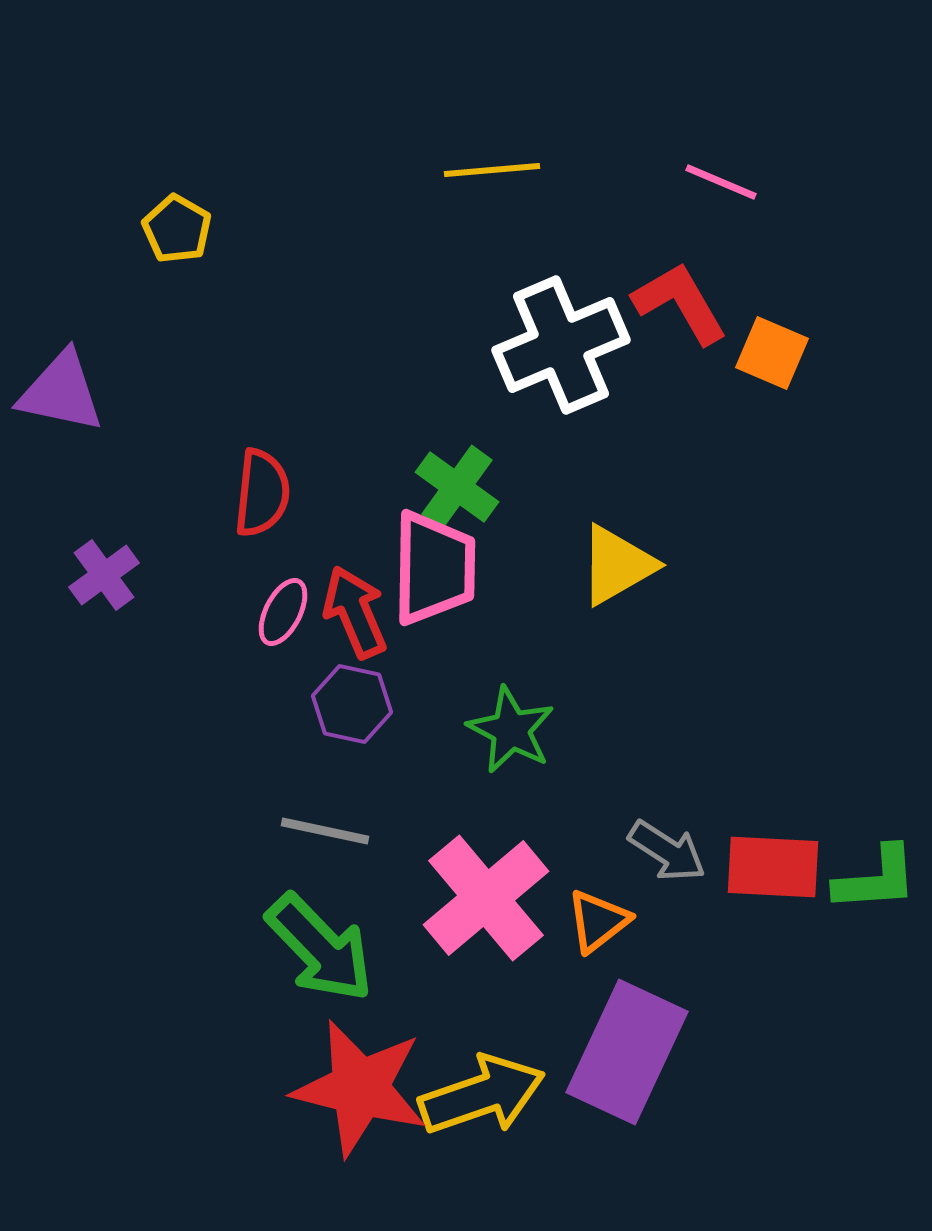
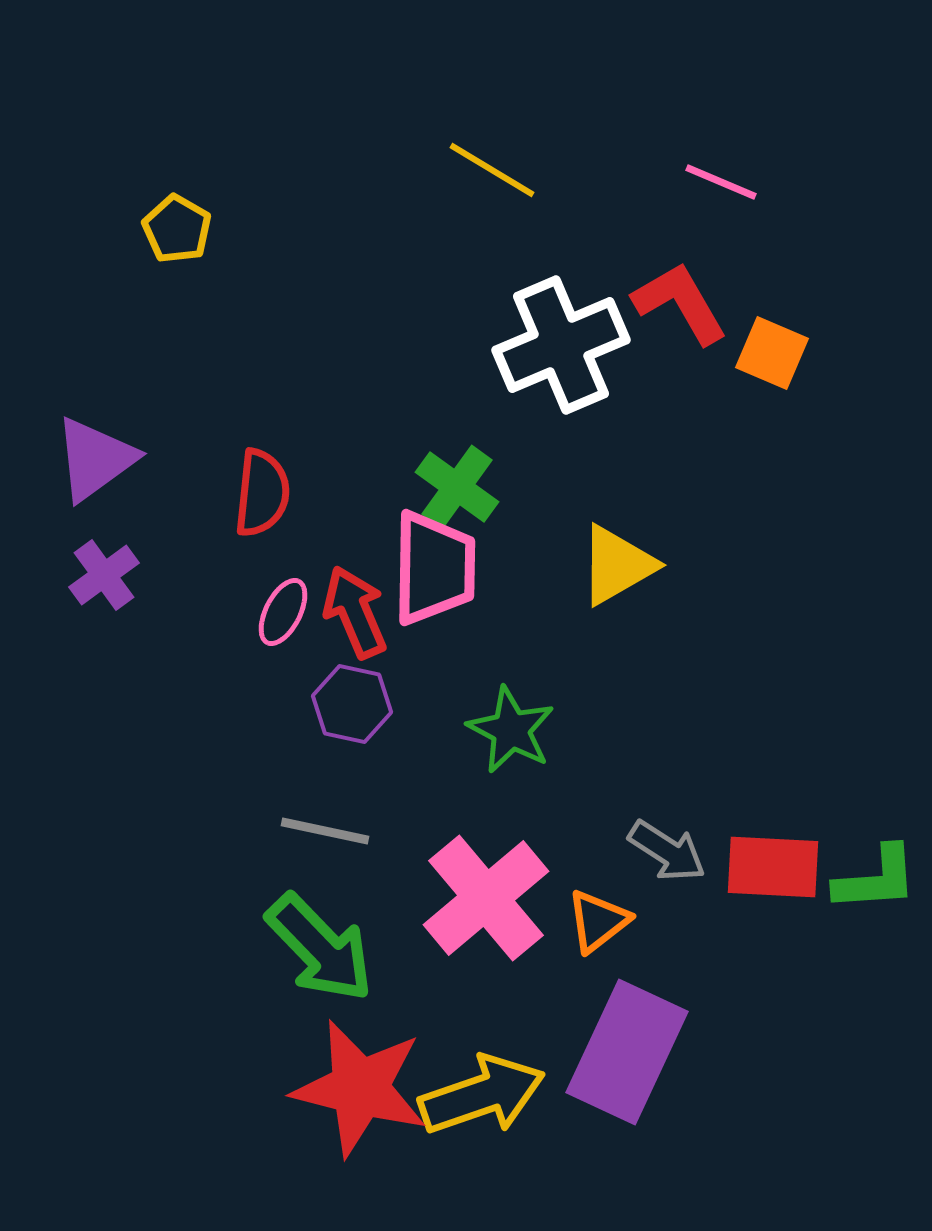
yellow line: rotated 36 degrees clockwise
purple triangle: moved 34 px right, 67 px down; rotated 48 degrees counterclockwise
